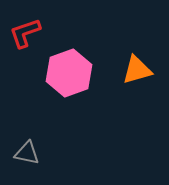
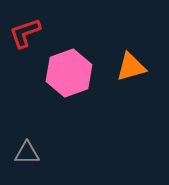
orange triangle: moved 6 px left, 3 px up
gray triangle: rotated 12 degrees counterclockwise
